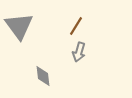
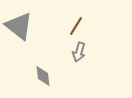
gray triangle: rotated 16 degrees counterclockwise
